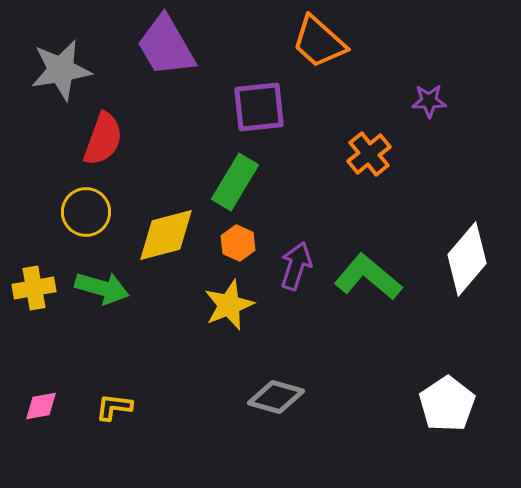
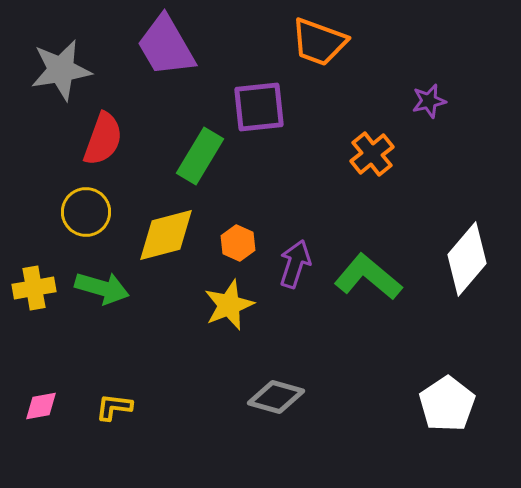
orange trapezoid: rotated 22 degrees counterclockwise
purple star: rotated 12 degrees counterclockwise
orange cross: moved 3 px right
green rectangle: moved 35 px left, 26 px up
purple arrow: moved 1 px left, 2 px up
